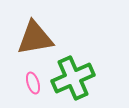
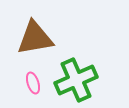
green cross: moved 3 px right, 2 px down
